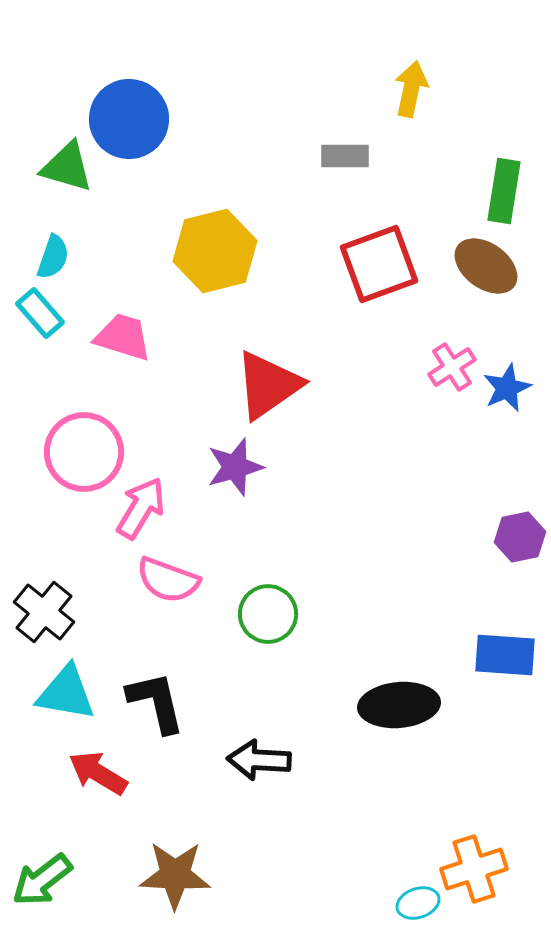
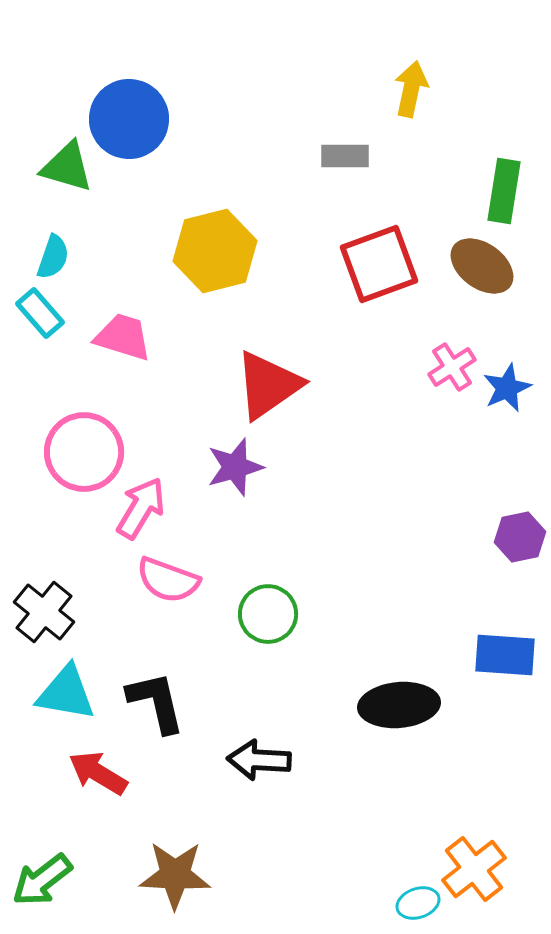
brown ellipse: moved 4 px left
orange cross: rotated 20 degrees counterclockwise
